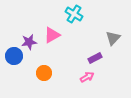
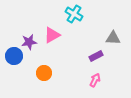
gray triangle: rotated 49 degrees clockwise
purple rectangle: moved 1 px right, 2 px up
pink arrow: moved 8 px right, 3 px down; rotated 32 degrees counterclockwise
